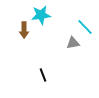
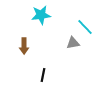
brown arrow: moved 16 px down
black line: rotated 32 degrees clockwise
